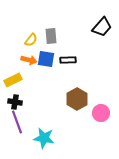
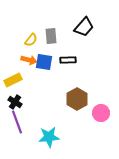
black trapezoid: moved 18 px left
blue square: moved 2 px left, 3 px down
black cross: rotated 24 degrees clockwise
cyan star: moved 5 px right, 1 px up; rotated 15 degrees counterclockwise
